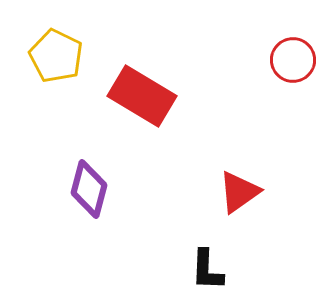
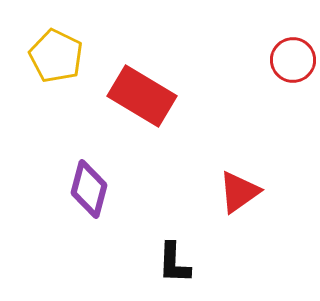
black L-shape: moved 33 px left, 7 px up
